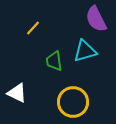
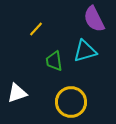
purple semicircle: moved 2 px left
yellow line: moved 3 px right, 1 px down
white triangle: rotated 45 degrees counterclockwise
yellow circle: moved 2 px left
